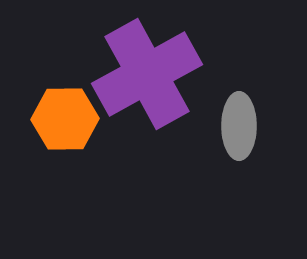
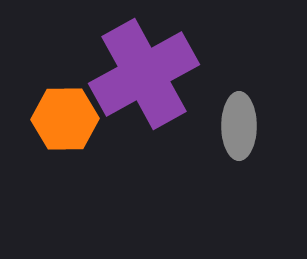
purple cross: moved 3 px left
